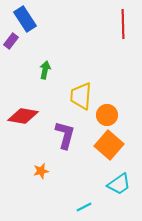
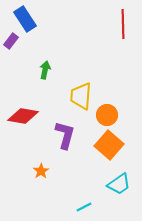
orange star: rotated 21 degrees counterclockwise
